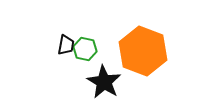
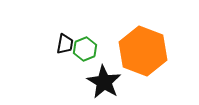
black trapezoid: moved 1 px left, 1 px up
green hexagon: rotated 25 degrees clockwise
